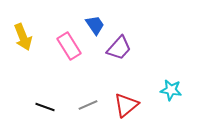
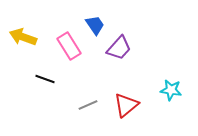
yellow arrow: rotated 132 degrees clockwise
black line: moved 28 px up
